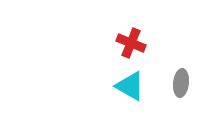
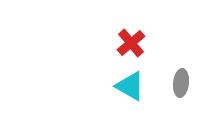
red cross: rotated 28 degrees clockwise
